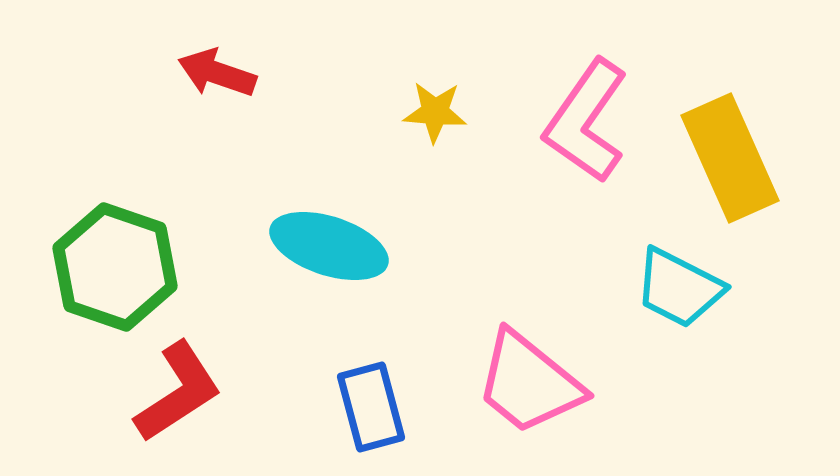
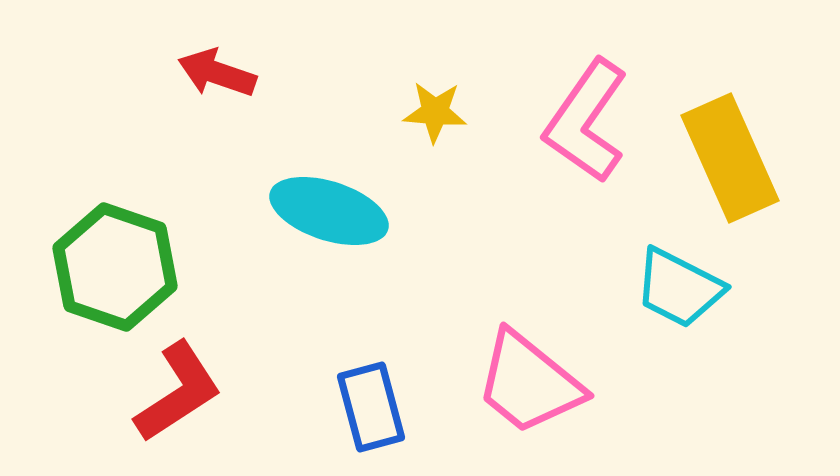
cyan ellipse: moved 35 px up
